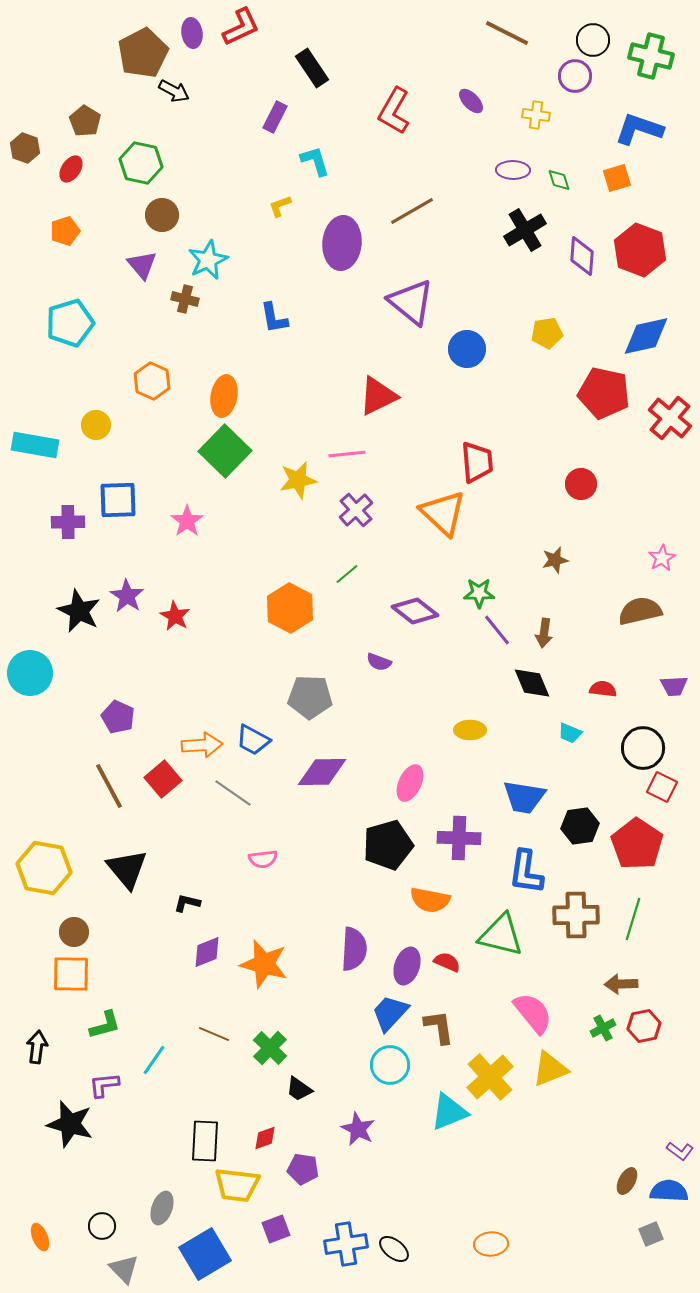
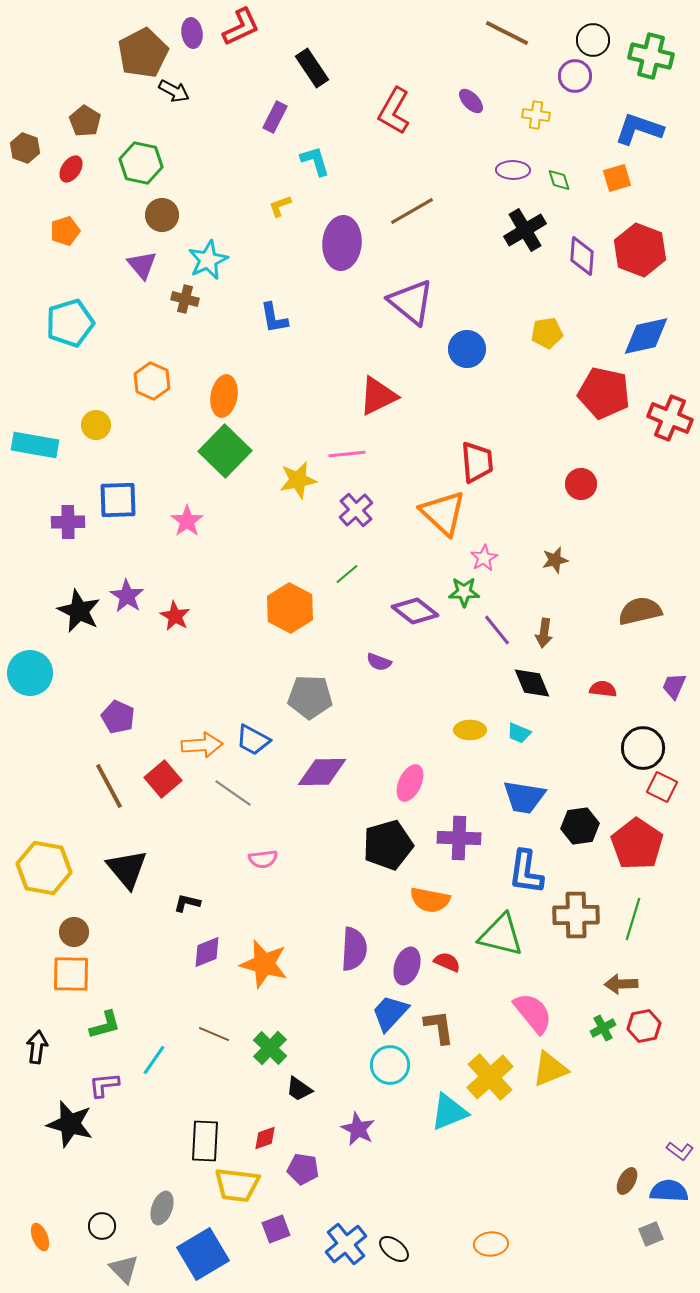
red cross at (670, 418): rotated 18 degrees counterclockwise
pink star at (662, 558): moved 178 px left
green star at (479, 593): moved 15 px left, 1 px up
purple trapezoid at (674, 686): rotated 116 degrees clockwise
cyan trapezoid at (570, 733): moved 51 px left
blue cross at (346, 1244): rotated 30 degrees counterclockwise
blue square at (205, 1254): moved 2 px left
